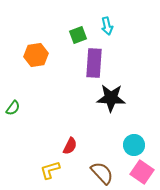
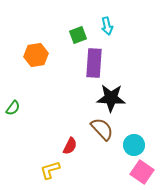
brown semicircle: moved 44 px up
